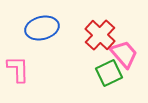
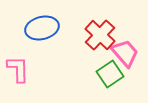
pink trapezoid: moved 1 px right, 1 px up
green square: moved 1 px right, 1 px down; rotated 8 degrees counterclockwise
